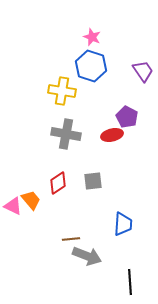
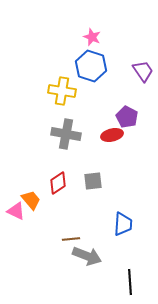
pink triangle: moved 3 px right, 5 px down
